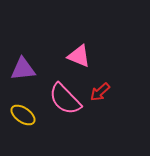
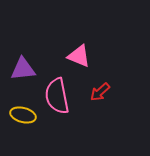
pink semicircle: moved 8 px left, 3 px up; rotated 33 degrees clockwise
yellow ellipse: rotated 20 degrees counterclockwise
